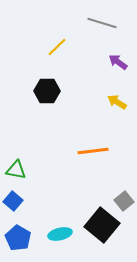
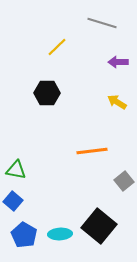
purple arrow: rotated 36 degrees counterclockwise
black hexagon: moved 2 px down
orange line: moved 1 px left
gray square: moved 20 px up
black square: moved 3 px left, 1 px down
cyan ellipse: rotated 10 degrees clockwise
blue pentagon: moved 6 px right, 3 px up
